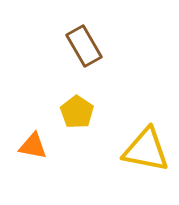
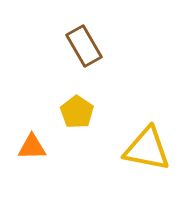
orange triangle: moved 1 px left, 1 px down; rotated 12 degrees counterclockwise
yellow triangle: moved 1 px right, 1 px up
